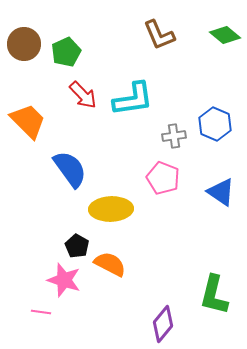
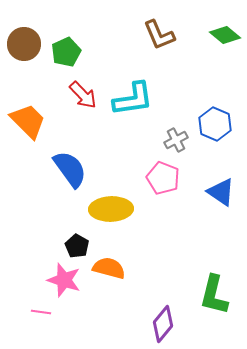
gray cross: moved 2 px right, 4 px down; rotated 20 degrees counterclockwise
orange semicircle: moved 1 px left, 4 px down; rotated 12 degrees counterclockwise
